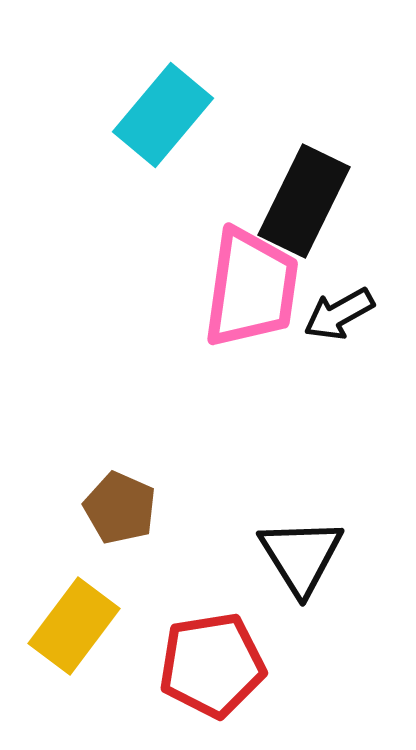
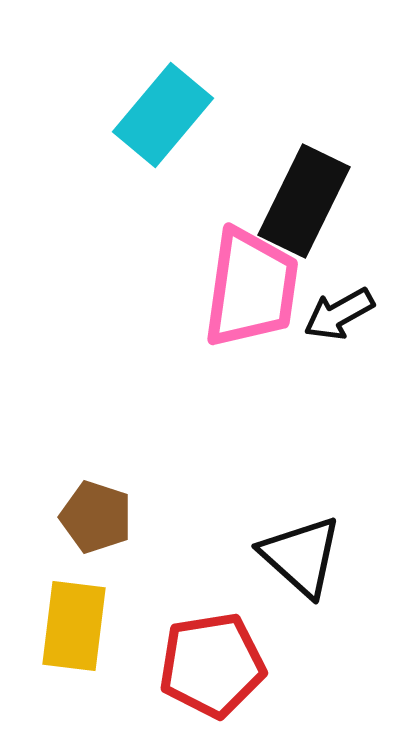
brown pentagon: moved 24 px left, 9 px down; rotated 6 degrees counterclockwise
black triangle: rotated 16 degrees counterclockwise
yellow rectangle: rotated 30 degrees counterclockwise
